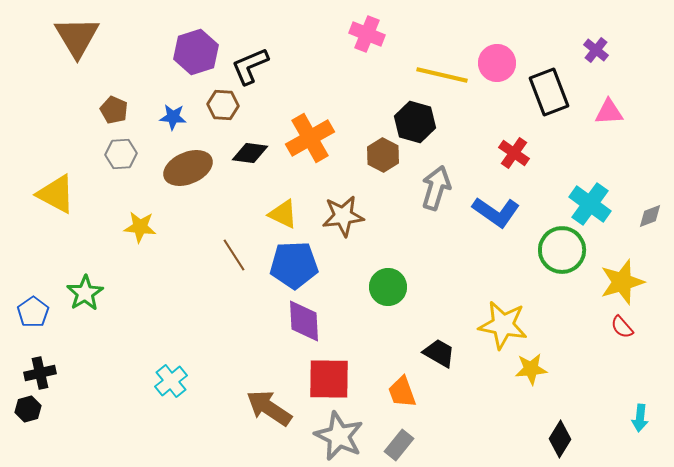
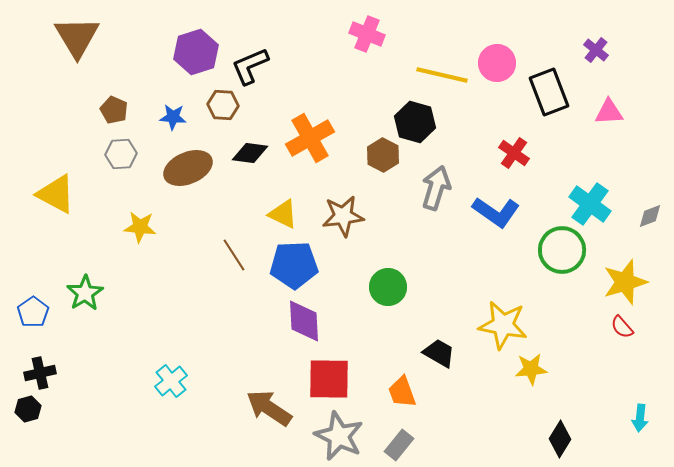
yellow star at (622, 282): moved 3 px right
